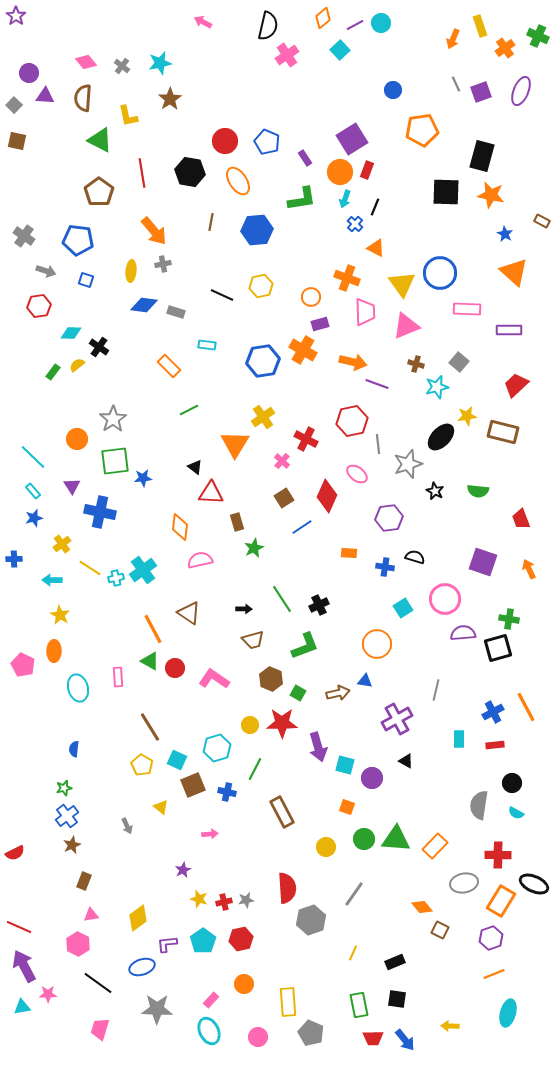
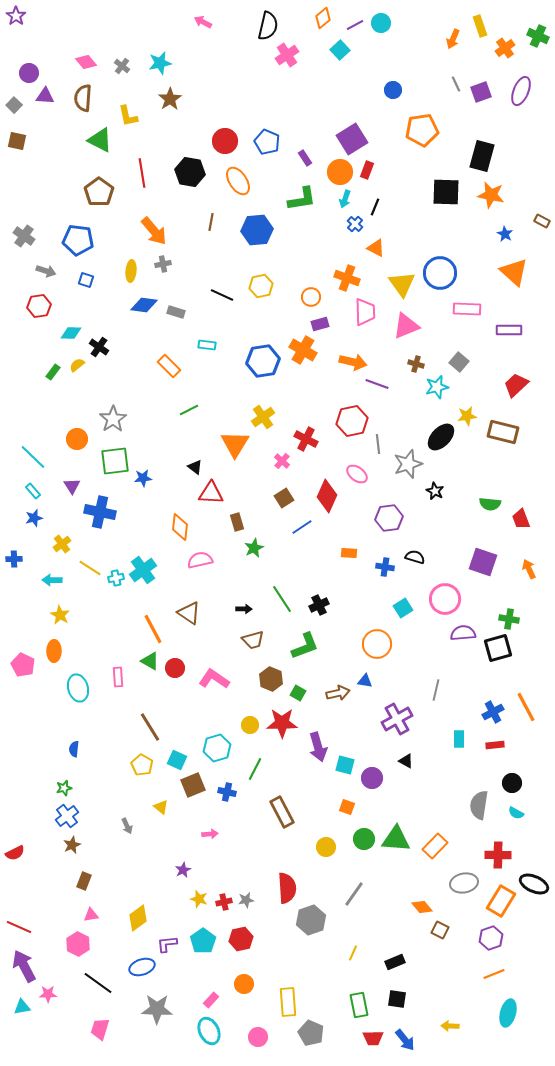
green semicircle at (478, 491): moved 12 px right, 13 px down
